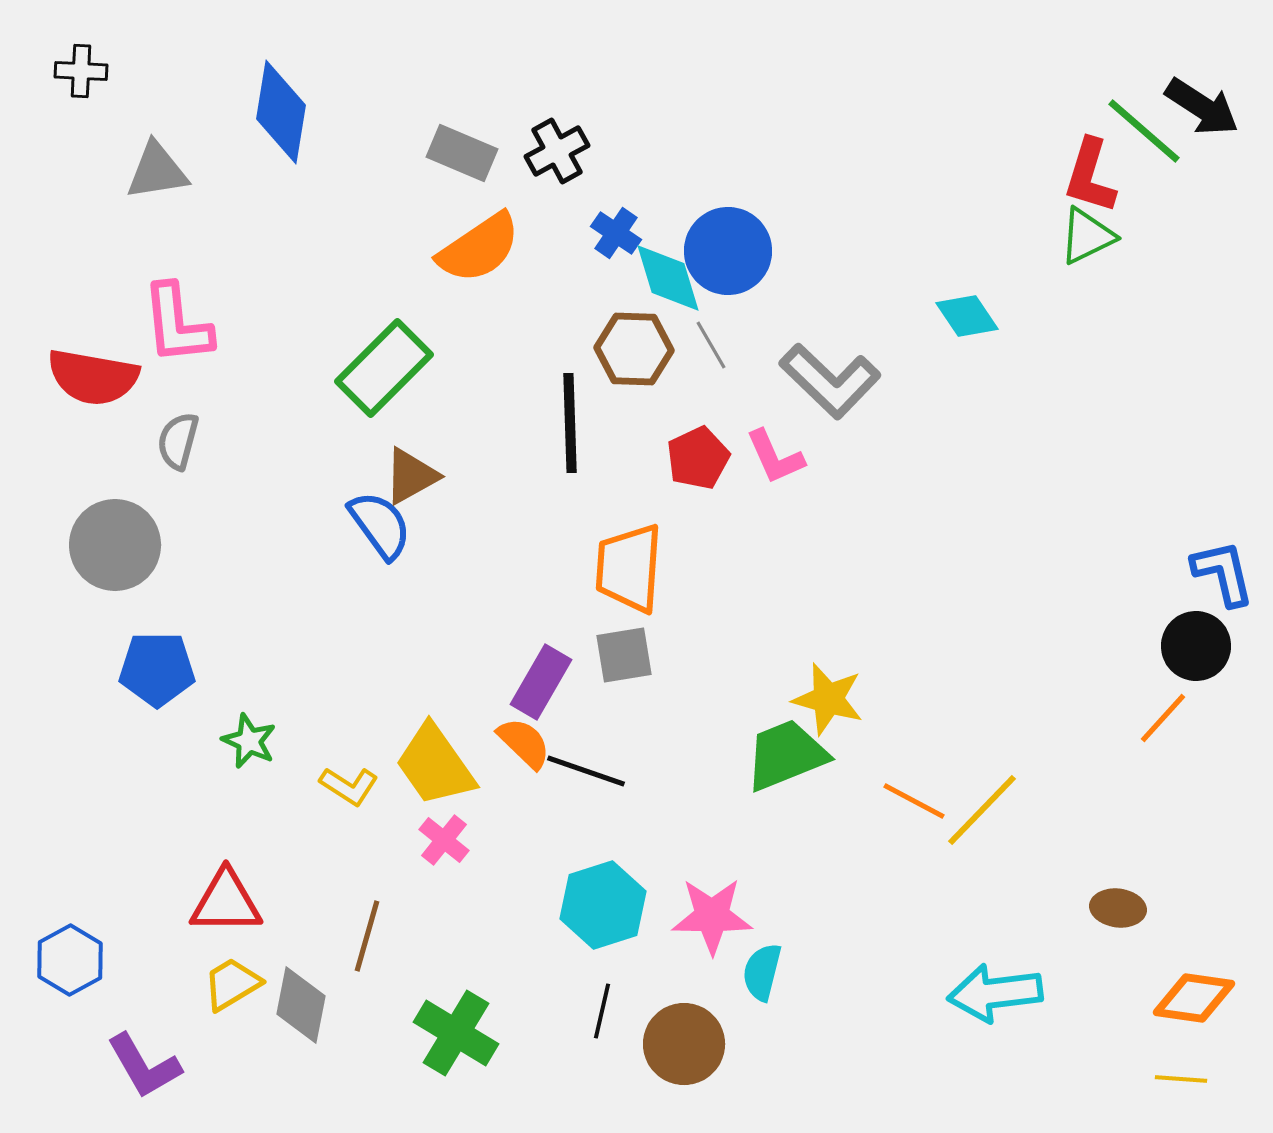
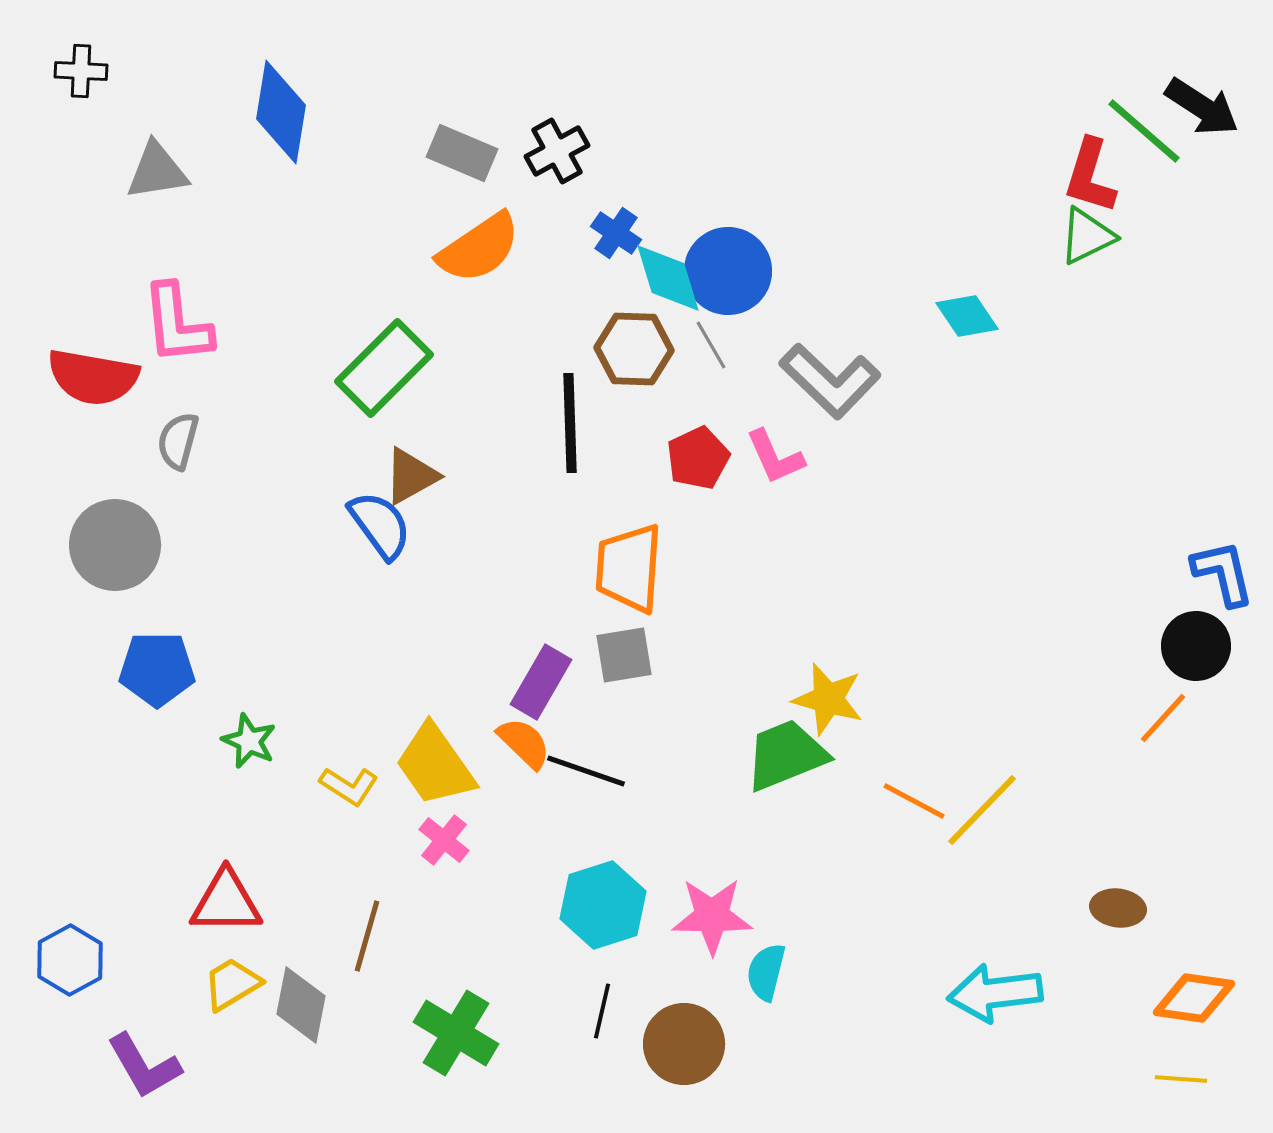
blue circle at (728, 251): moved 20 px down
cyan semicircle at (762, 972): moved 4 px right
